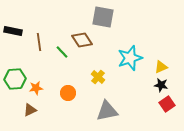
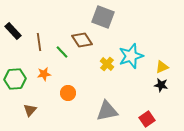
gray square: rotated 10 degrees clockwise
black rectangle: rotated 36 degrees clockwise
cyan star: moved 1 px right, 2 px up
yellow triangle: moved 1 px right
yellow cross: moved 9 px right, 13 px up
orange star: moved 8 px right, 14 px up
red square: moved 20 px left, 15 px down
brown triangle: rotated 24 degrees counterclockwise
